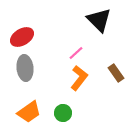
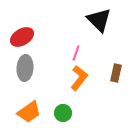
pink line: rotated 28 degrees counterclockwise
gray ellipse: rotated 10 degrees clockwise
brown rectangle: rotated 48 degrees clockwise
